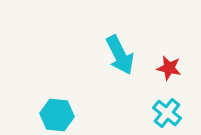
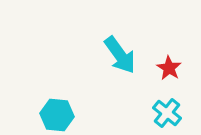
cyan arrow: rotated 9 degrees counterclockwise
red star: rotated 20 degrees clockwise
